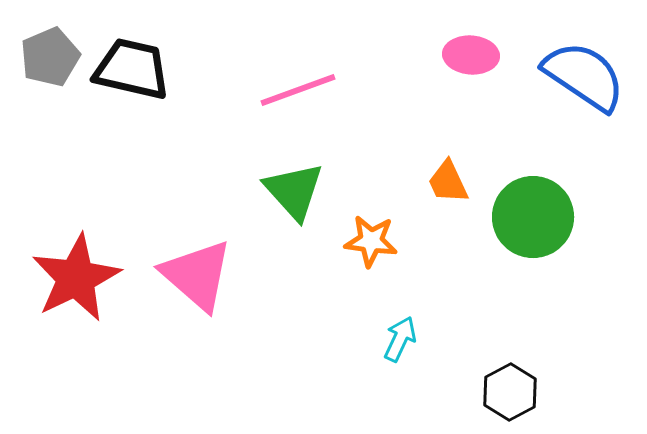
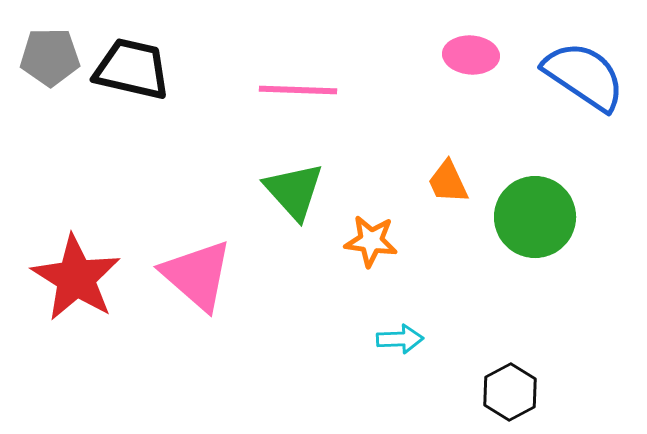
gray pentagon: rotated 22 degrees clockwise
pink line: rotated 22 degrees clockwise
green circle: moved 2 px right
red star: rotated 14 degrees counterclockwise
cyan arrow: rotated 63 degrees clockwise
